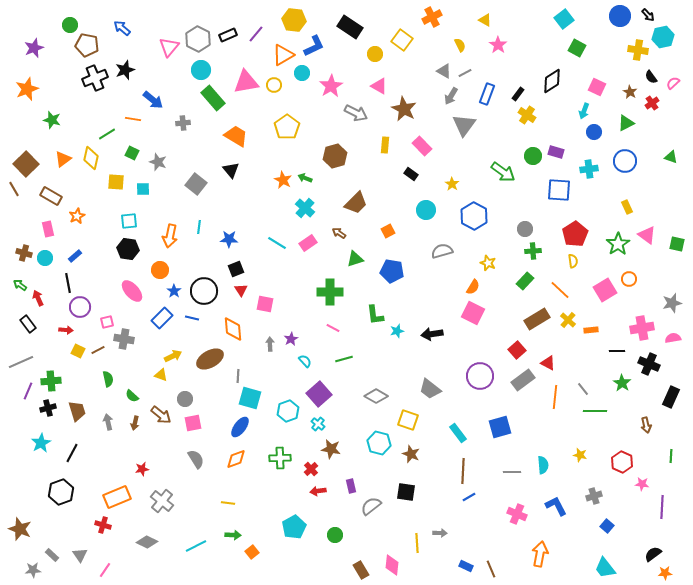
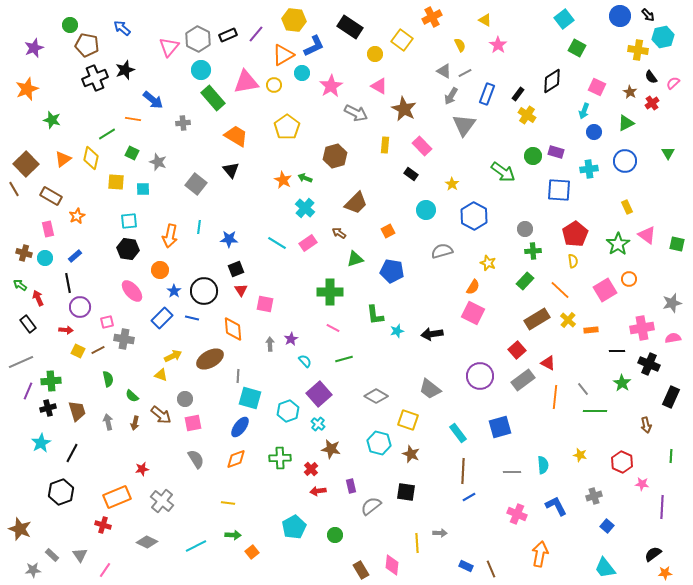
green triangle at (671, 157): moved 3 px left, 4 px up; rotated 40 degrees clockwise
